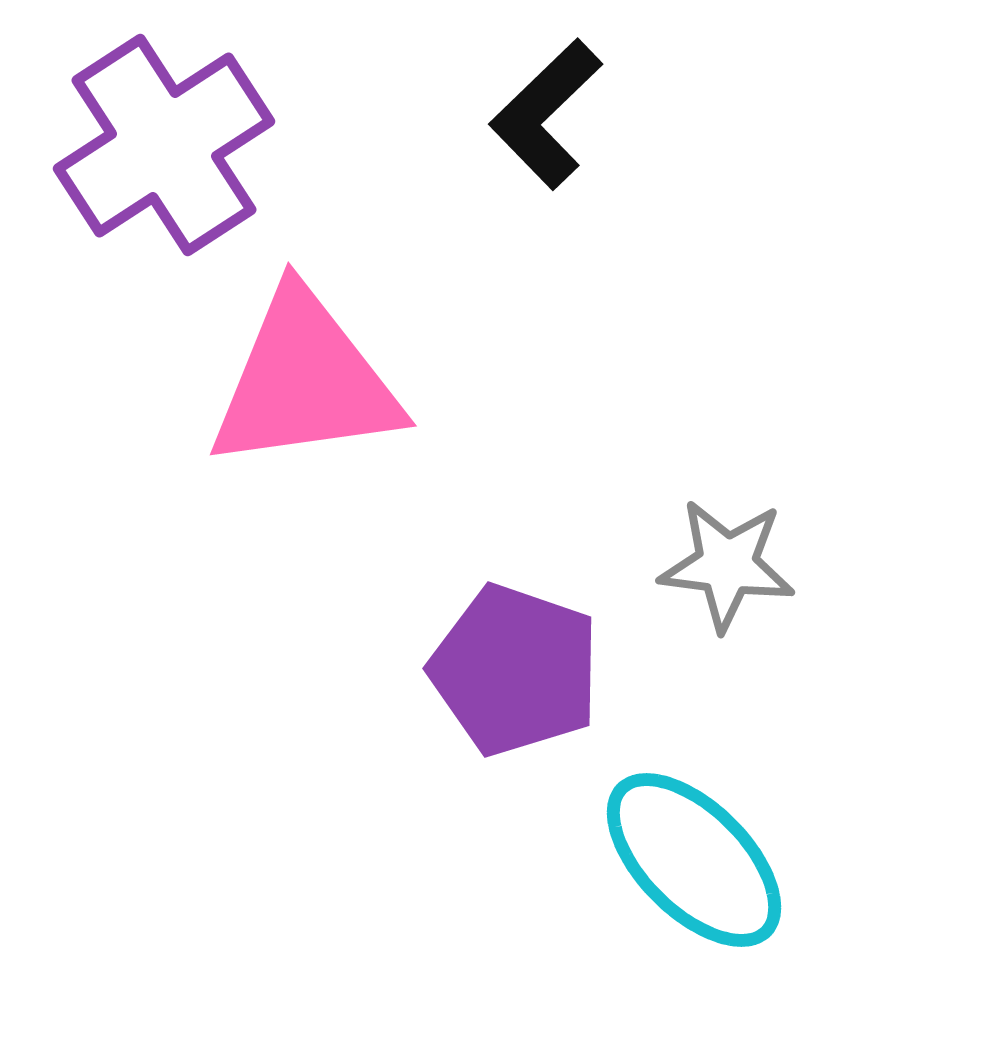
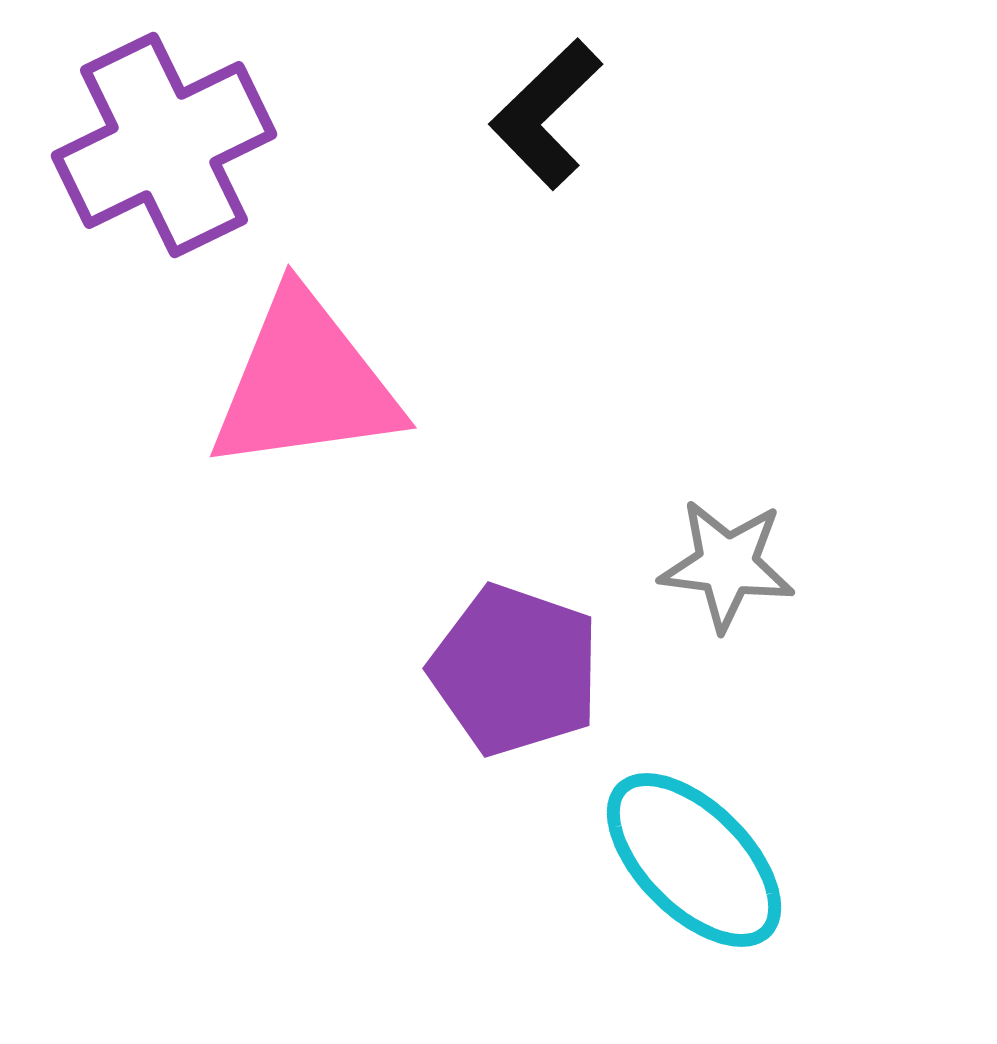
purple cross: rotated 7 degrees clockwise
pink triangle: moved 2 px down
